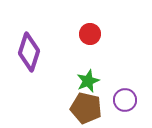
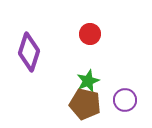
brown pentagon: moved 1 px left, 4 px up
